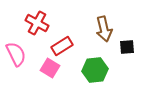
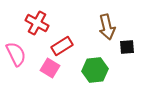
brown arrow: moved 3 px right, 2 px up
